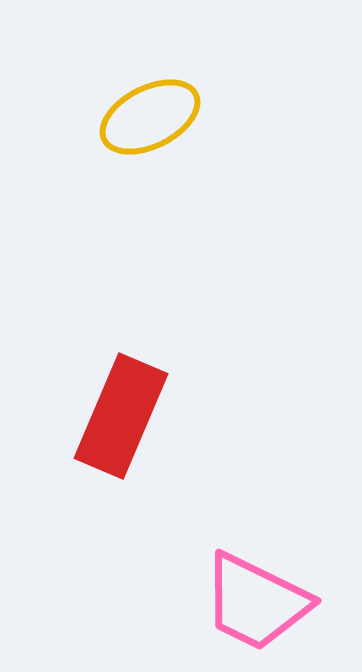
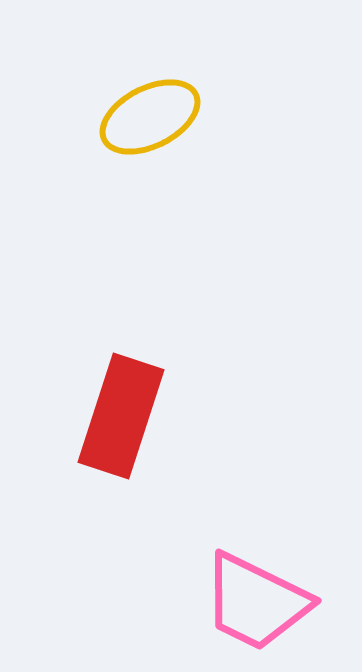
red rectangle: rotated 5 degrees counterclockwise
